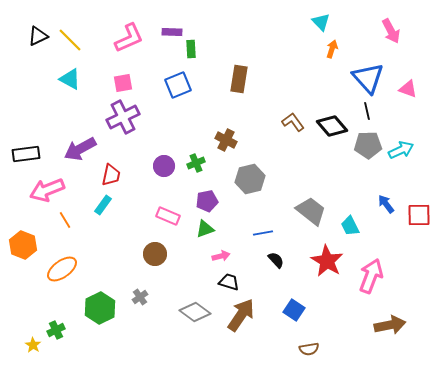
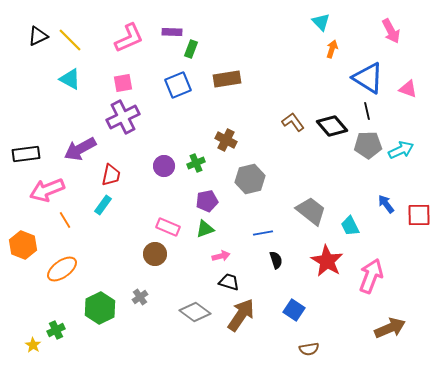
green rectangle at (191, 49): rotated 24 degrees clockwise
blue triangle at (368, 78): rotated 16 degrees counterclockwise
brown rectangle at (239, 79): moved 12 px left; rotated 72 degrees clockwise
pink rectangle at (168, 216): moved 11 px down
black semicircle at (276, 260): rotated 24 degrees clockwise
brown arrow at (390, 325): moved 3 px down; rotated 12 degrees counterclockwise
